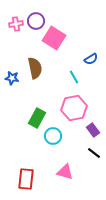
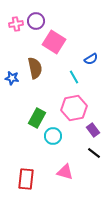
pink square: moved 4 px down
